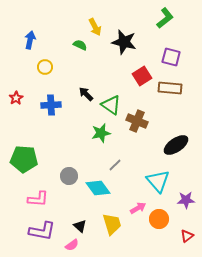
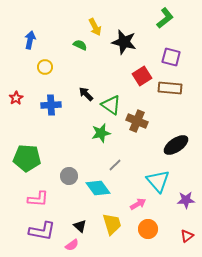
green pentagon: moved 3 px right, 1 px up
pink arrow: moved 4 px up
orange circle: moved 11 px left, 10 px down
